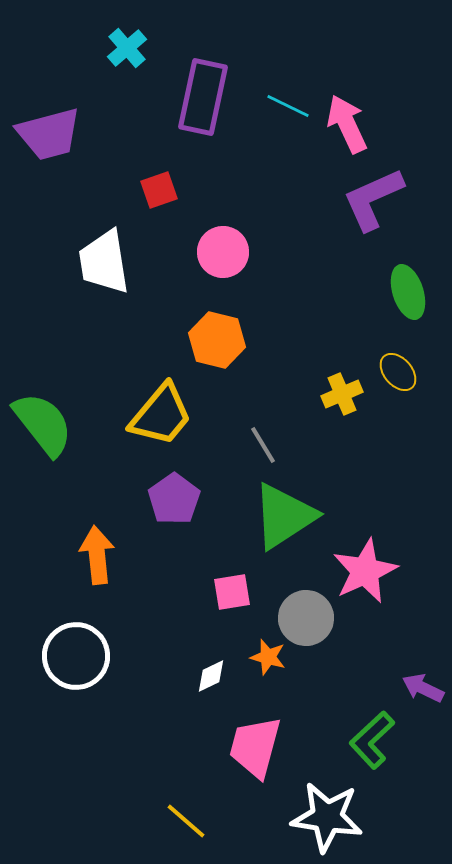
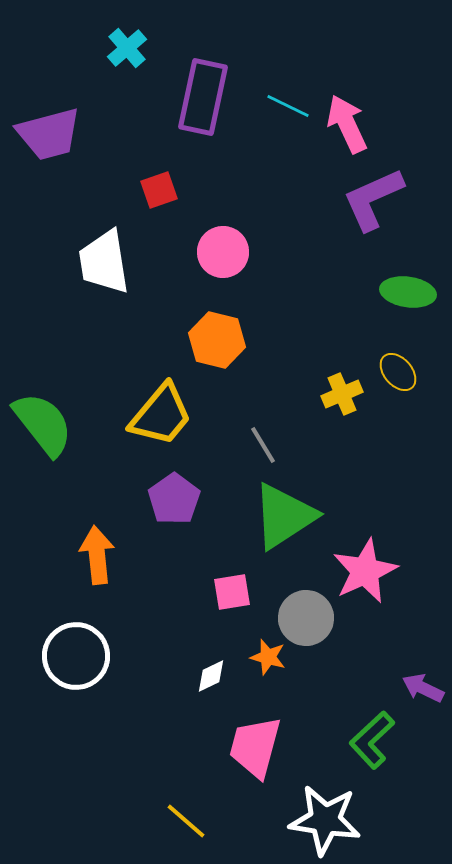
green ellipse: rotated 64 degrees counterclockwise
white star: moved 2 px left, 3 px down
